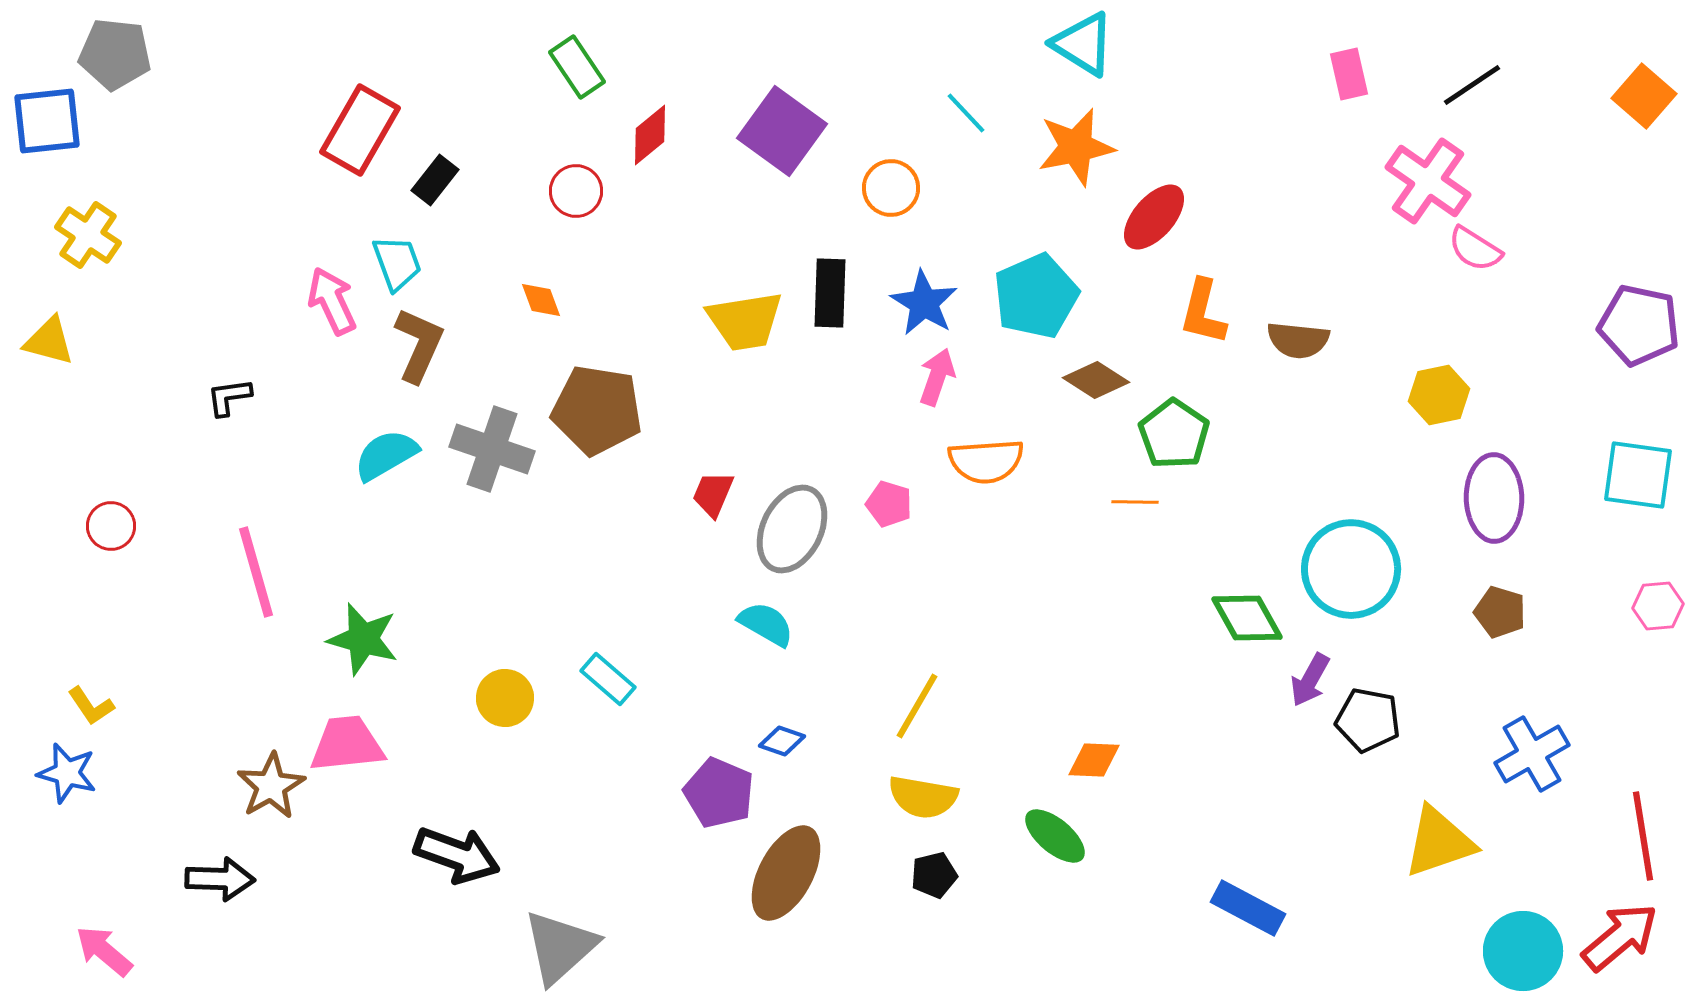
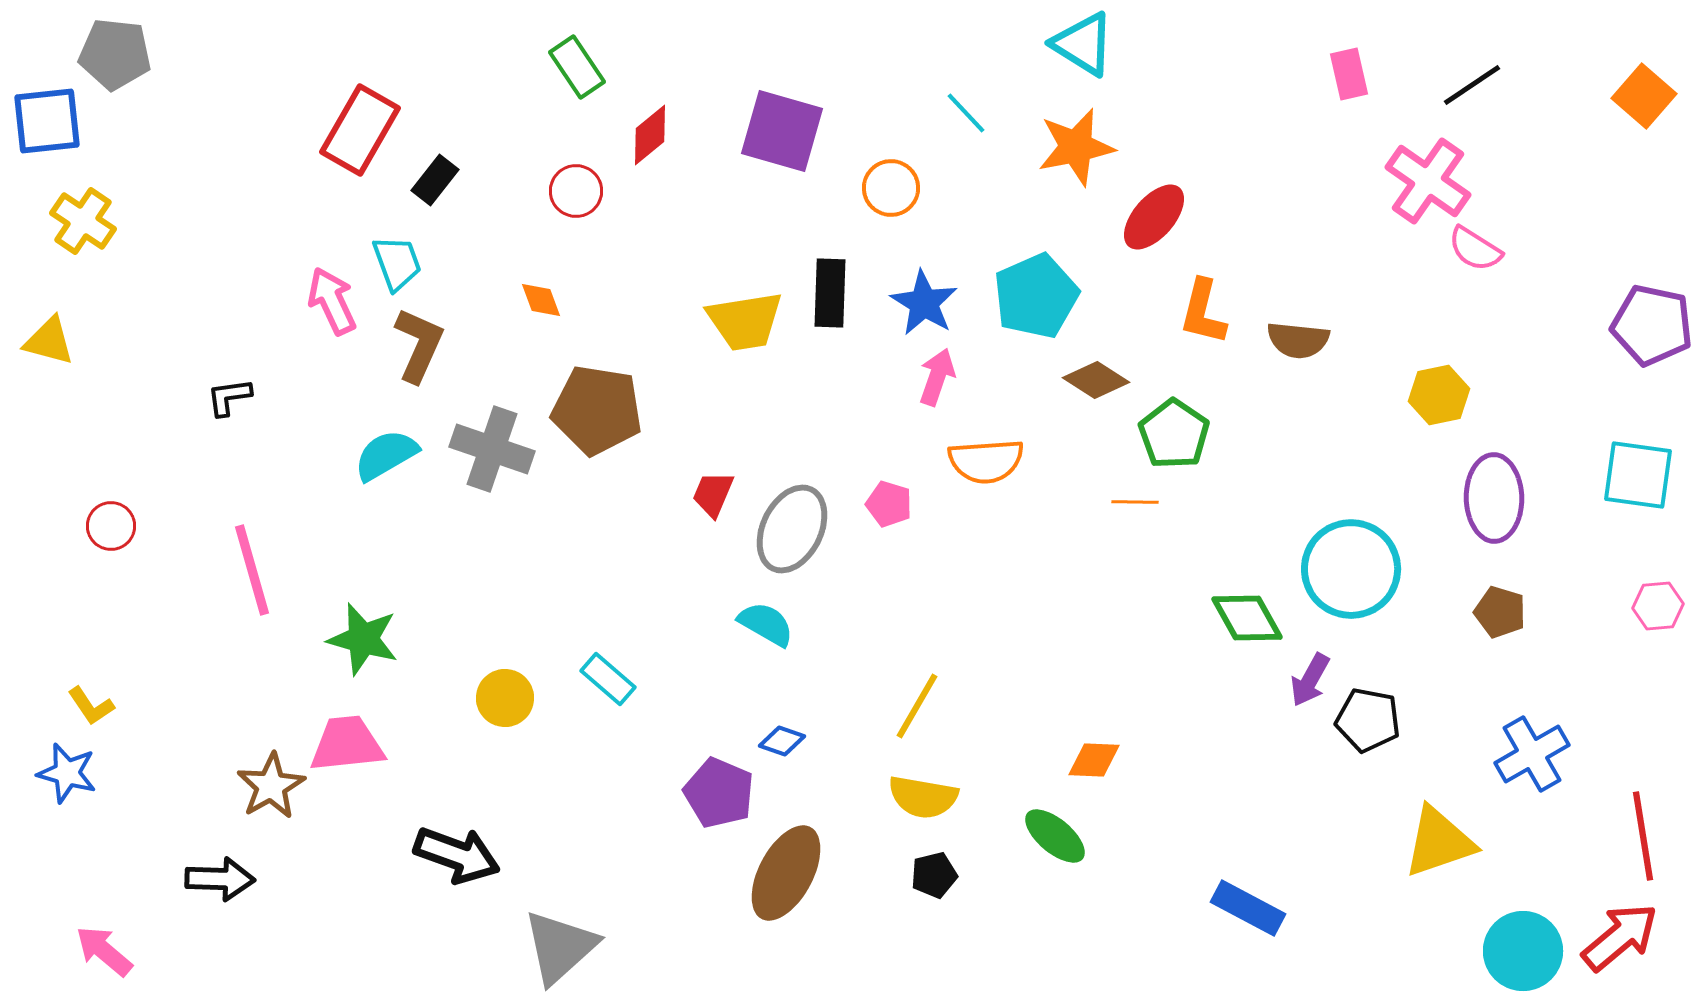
purple square at (782, 131): rotated 20 degrees counterclockwise
yellow cross at (88, 235): moved 5 px left, 14 px up
purple pentagon at (1639, 325): moved 13 px right
pink line at (256, 572): moved 4 px left, 2 px up
